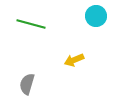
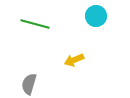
green line: moved 4 px right
gray semicircle: moved 2 px right
